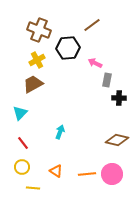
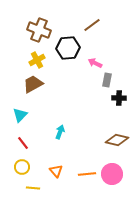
cyan triangle: moved 2 px down
orange triangle: rotated 16 degrees clockwise
